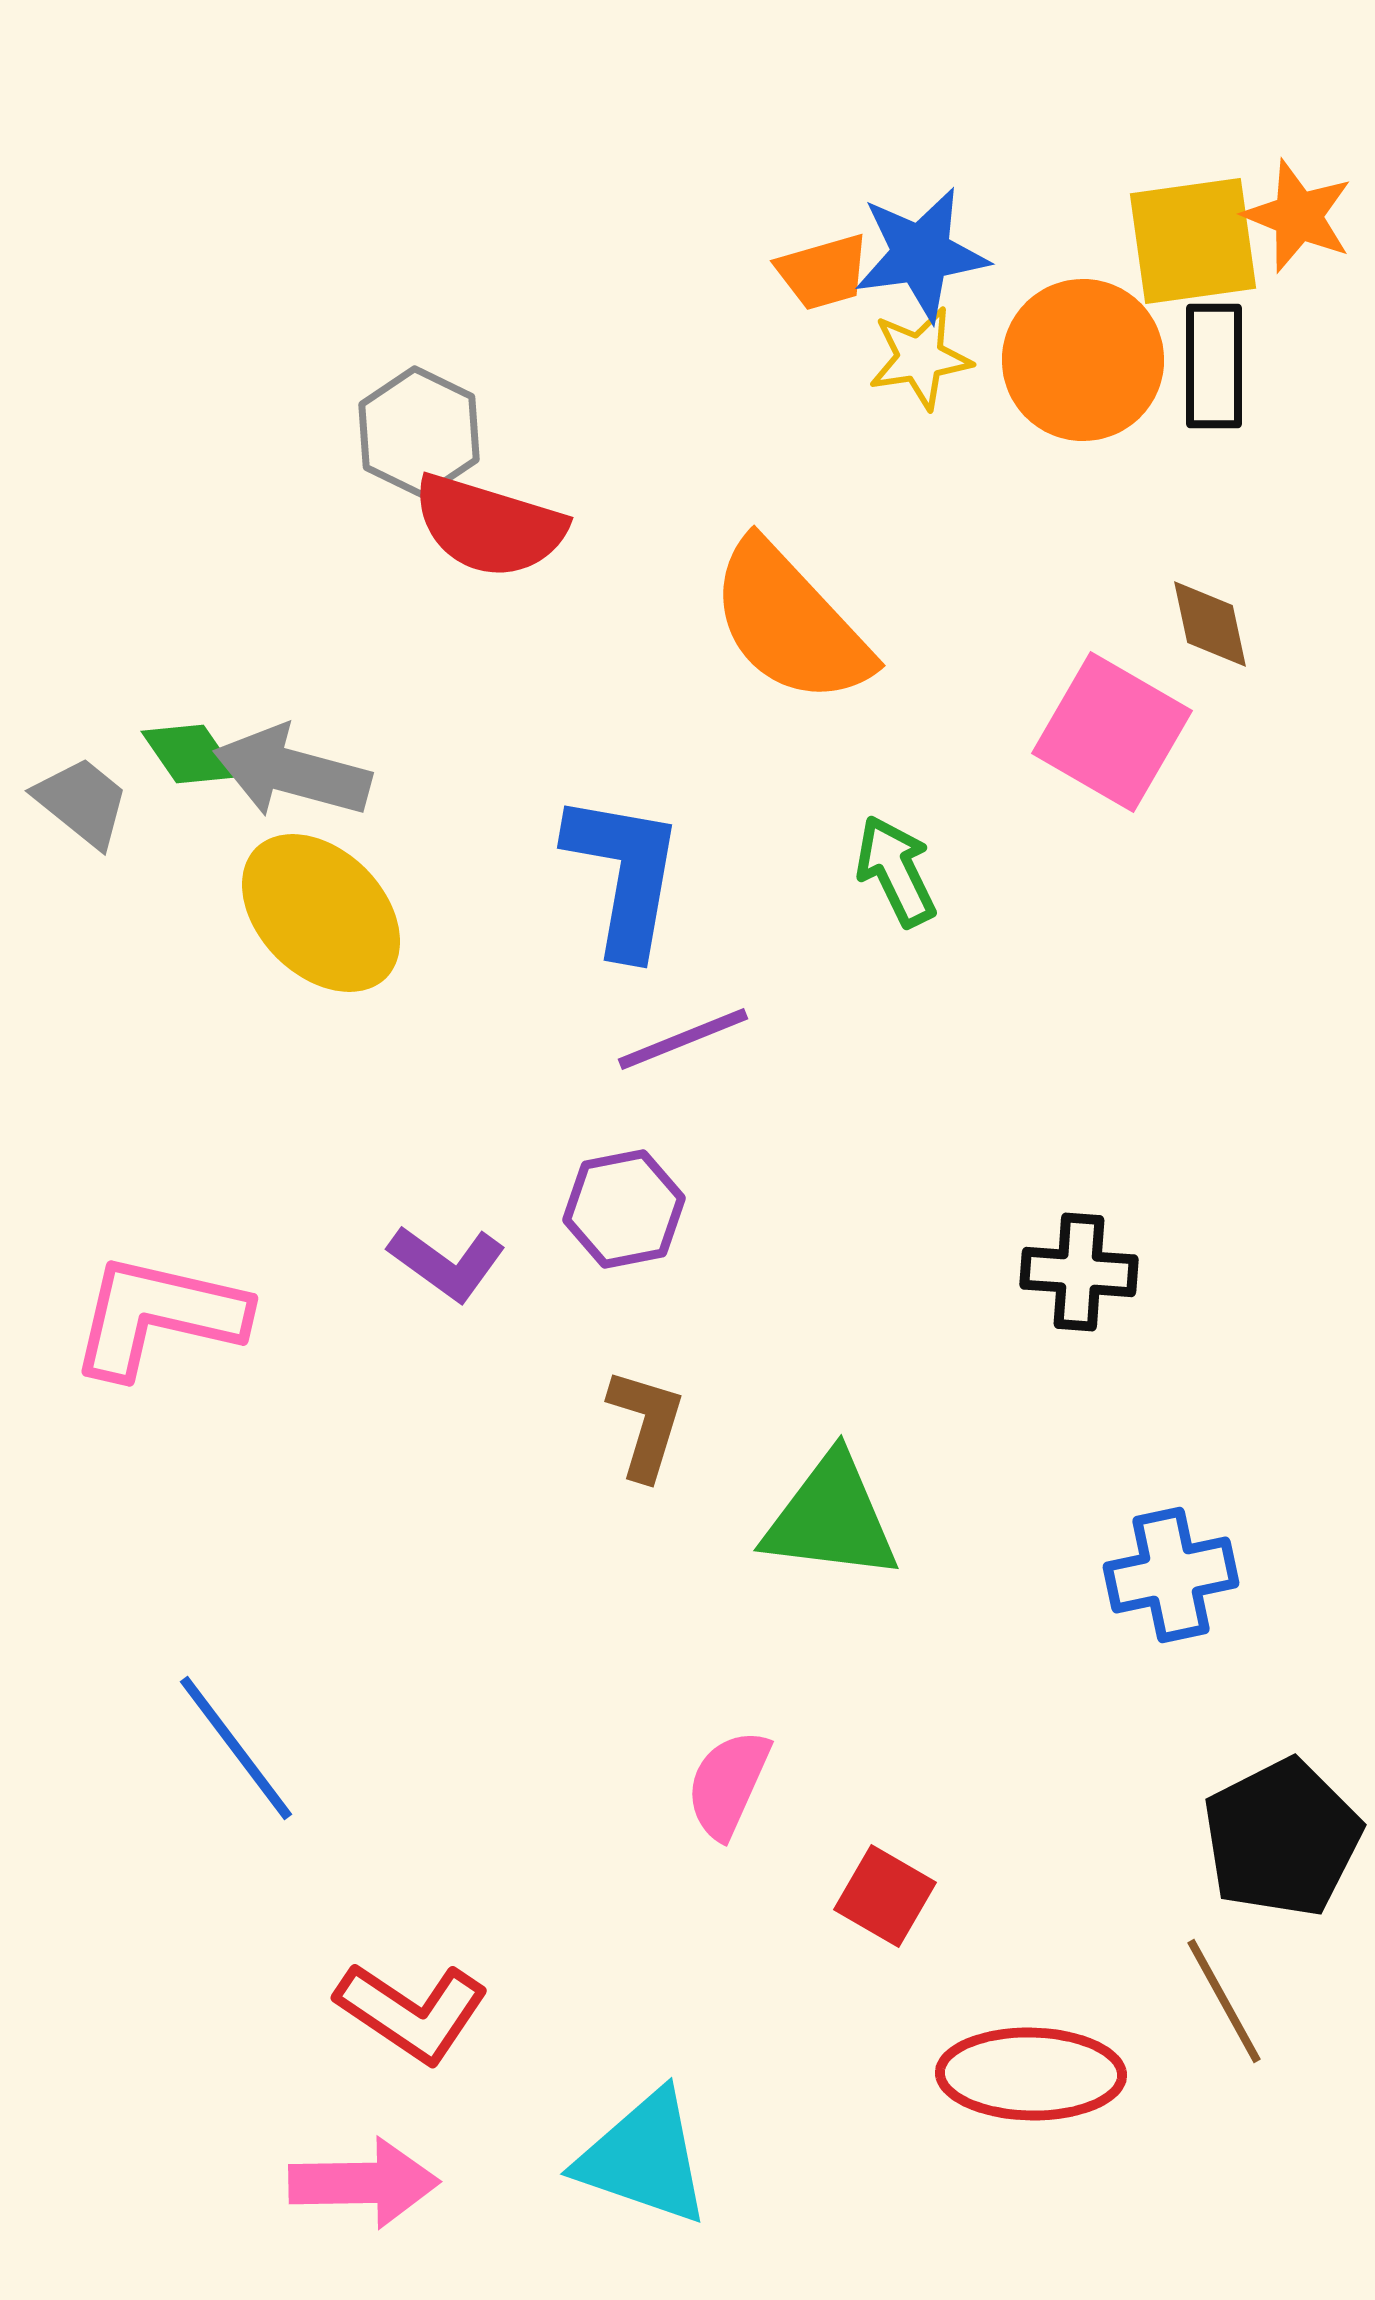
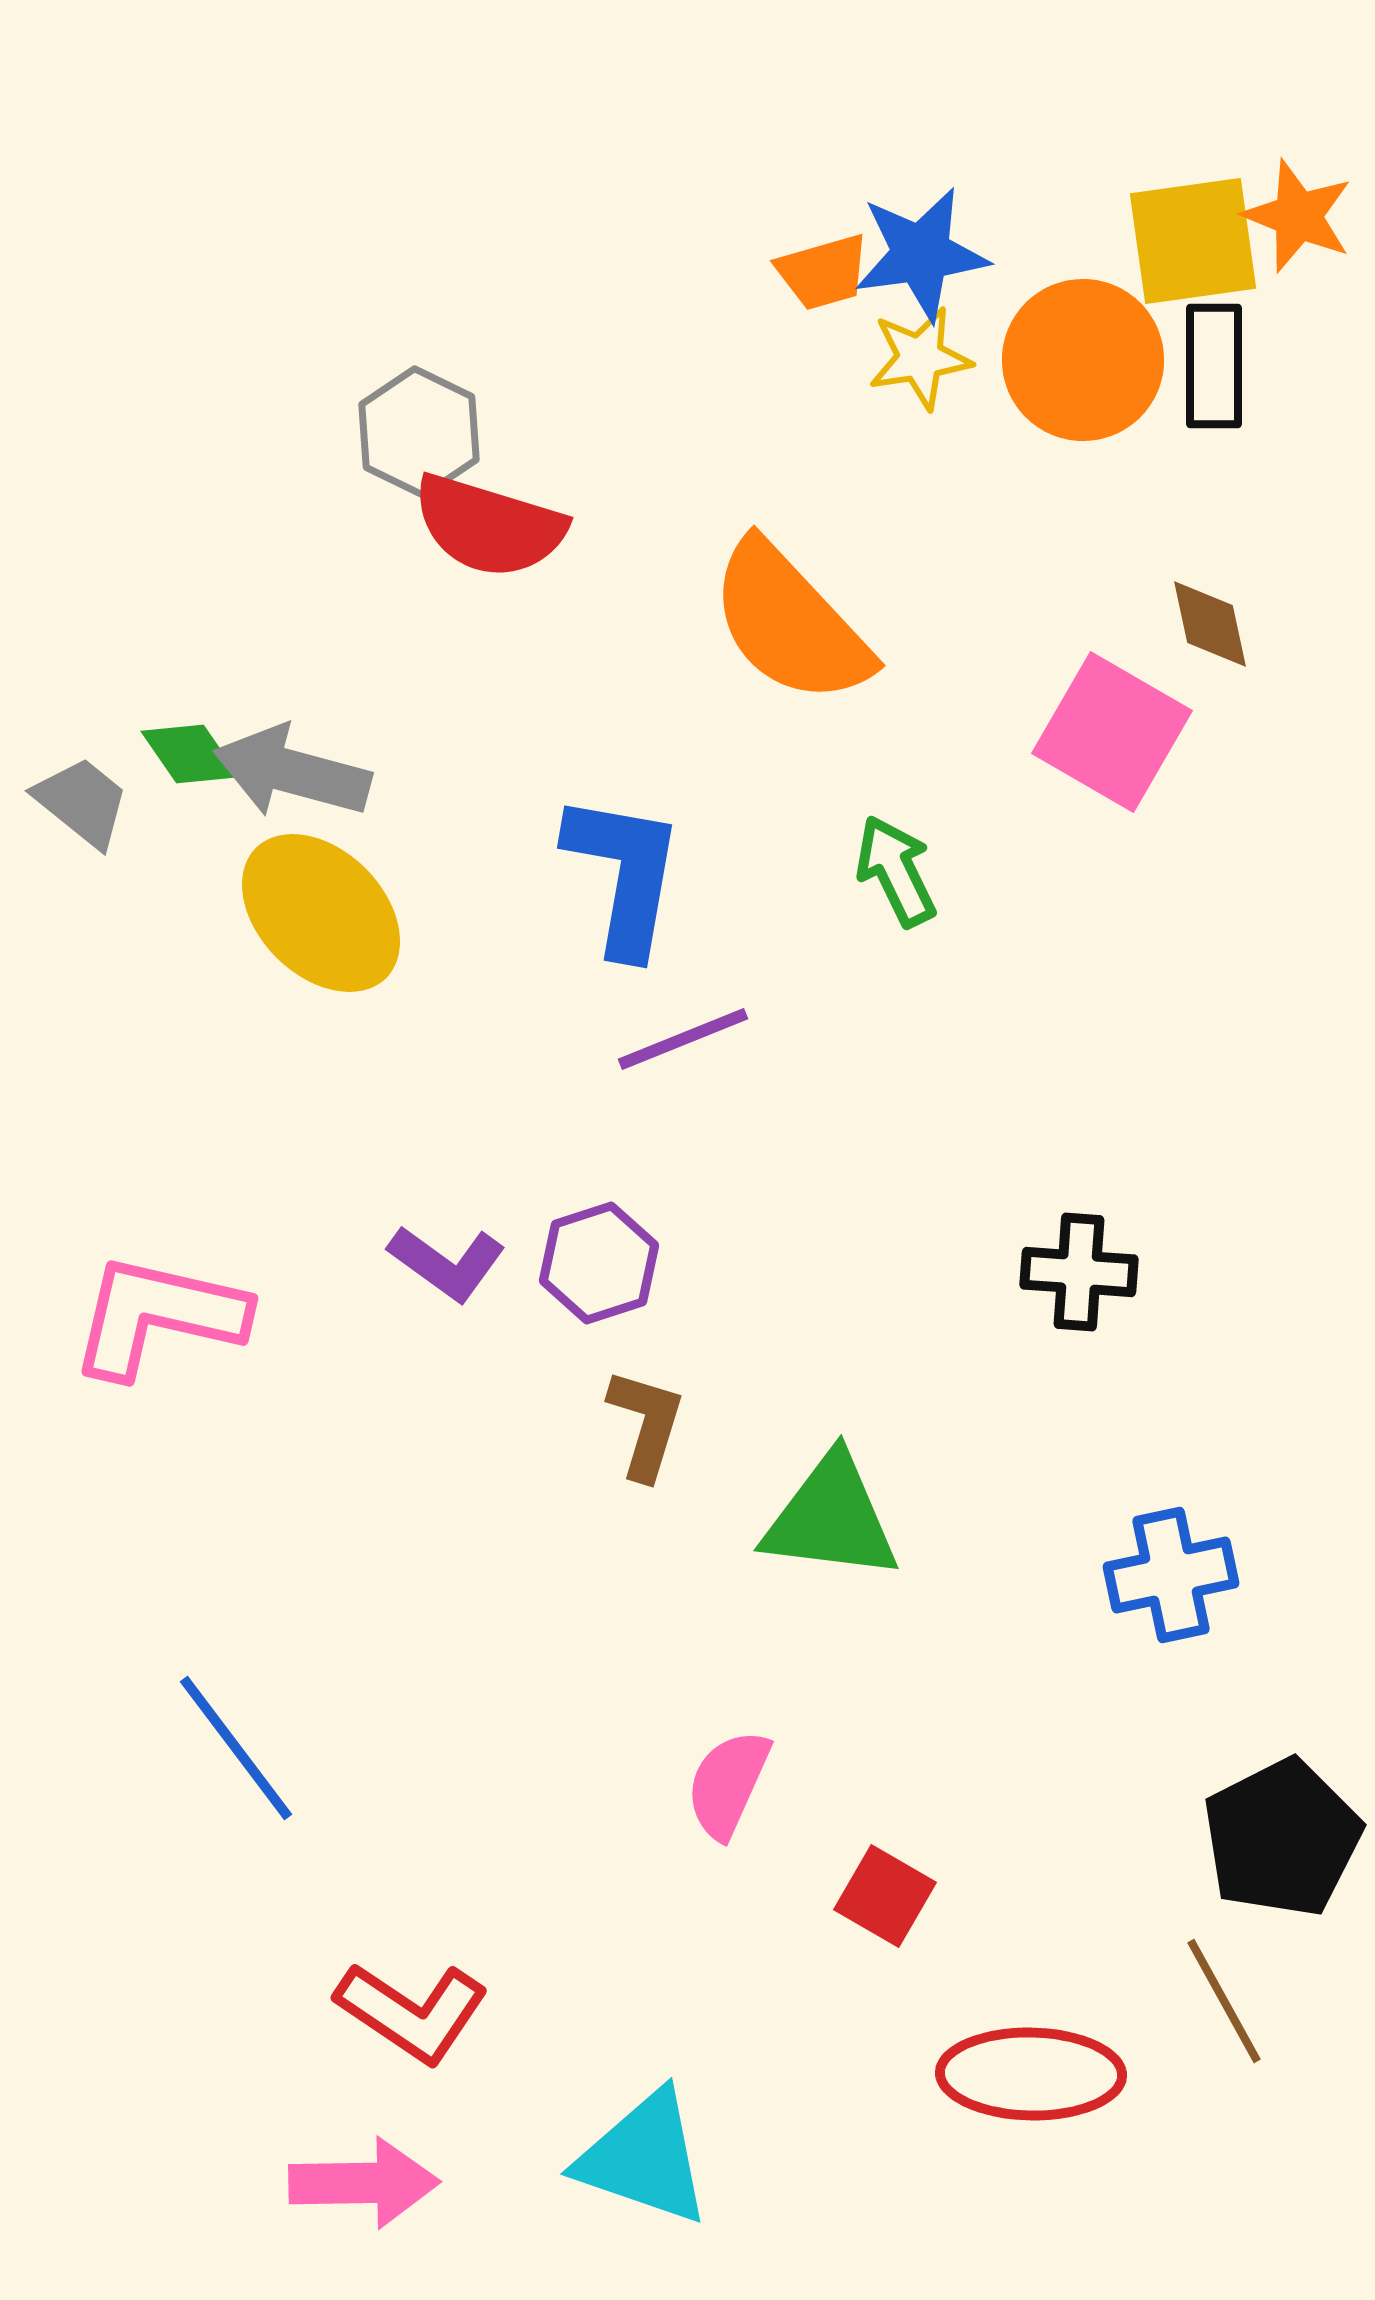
purple hexagon: moved 25 px left, 54 px down; rotated 7 degrees counterclockwise
